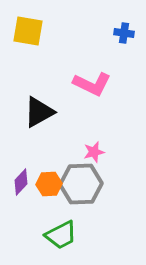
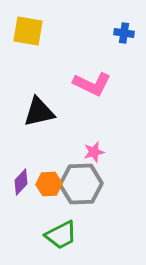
black triangle: rotated 16 degrees clockwise
